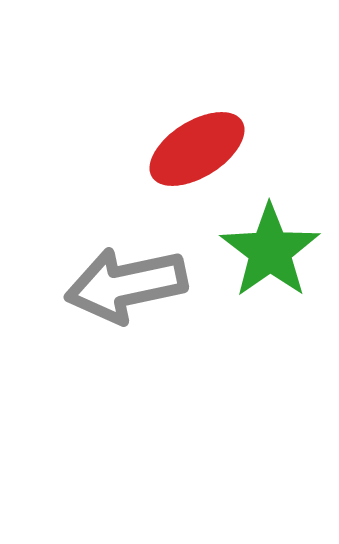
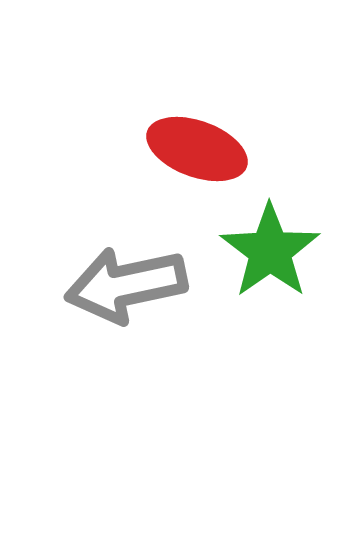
red ellipse: rotated 52 degrees clockwise
